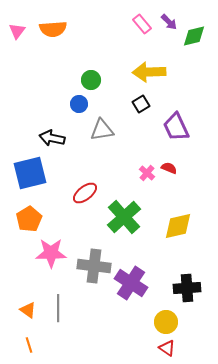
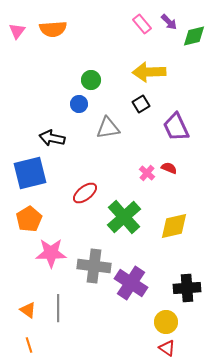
gray triangle: moved 6 px right, 2 px up
yellow diamond: moved 4 px left
